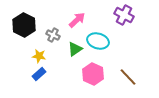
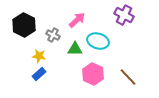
green triangle: rotated 35 degrees clockwise
